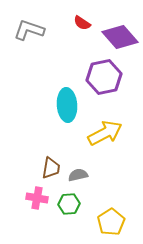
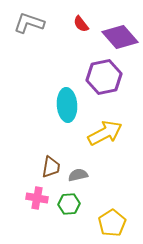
red semicircle: moved 1 px left, 1 px down; rotated 18 degrees clockwise
gray L-shape: moved 7 px up
brown trapezoid: moved 1 px up
yellow pentagon: moved 1 px right, 1 px down
